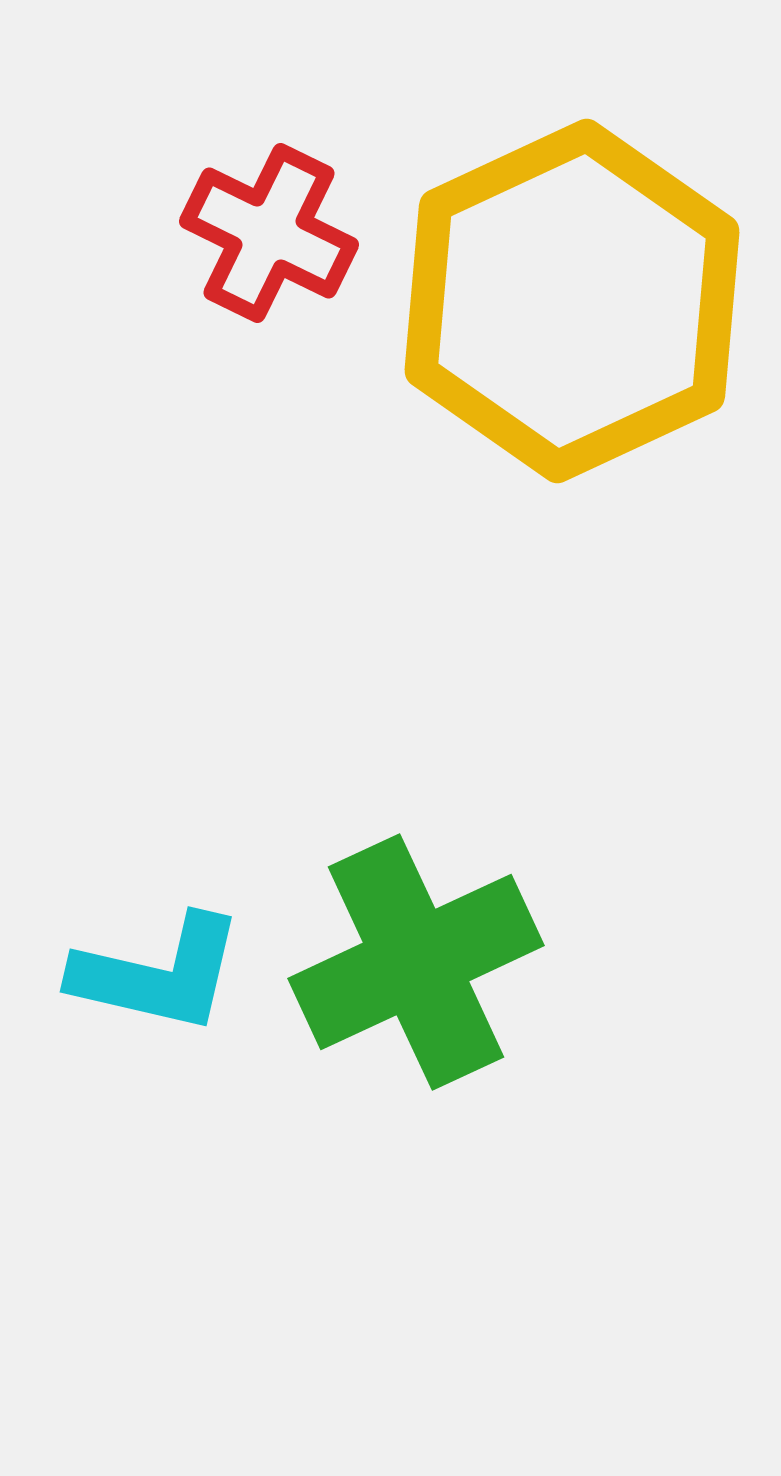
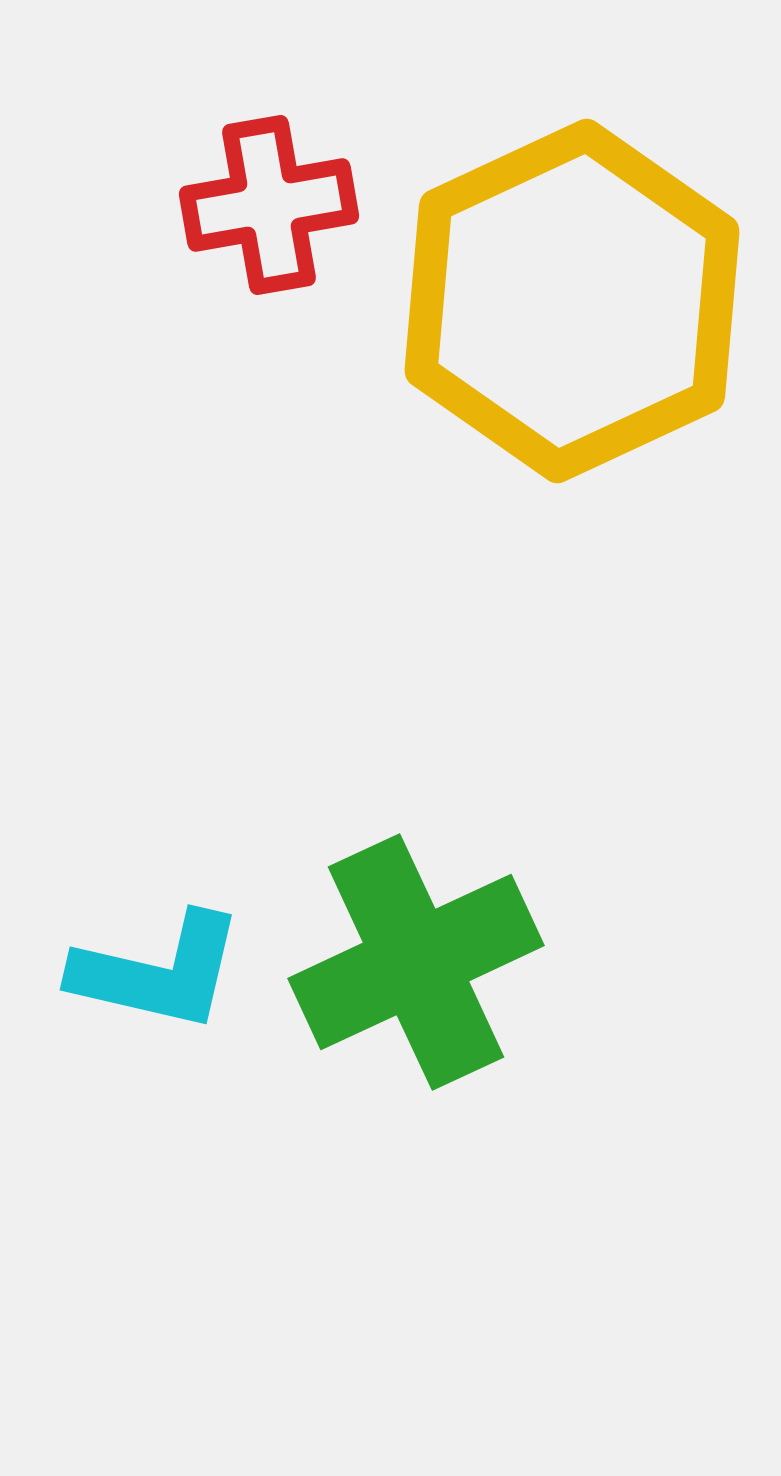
red cross: moved 28 px up; rotated 36 degrees counterclockwise
cyan L-shape: moved 2 px up
